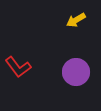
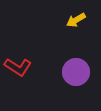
red L-shape: rotated 20 degrees counterclockwise
